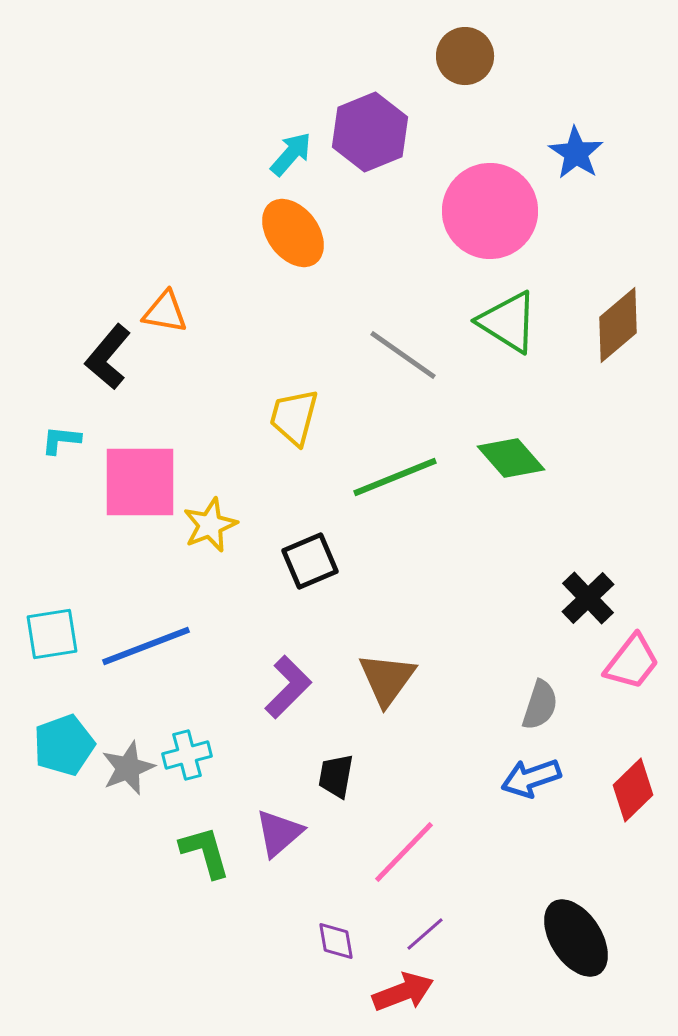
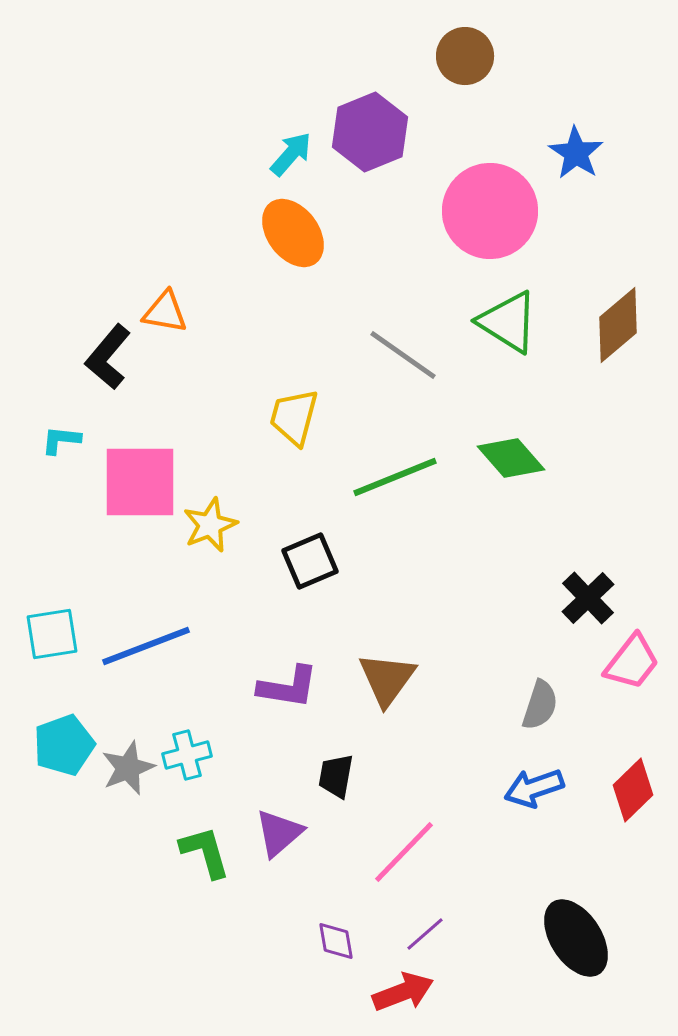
purple L-shape: rotated 54 degrees clockwise
blue arrow: moved 3 px right, 10 px down
